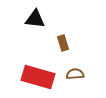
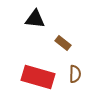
brown rectangle: rotated 35 degrees counterclockwise
brown semicircle: rotated 96 degrees clockwise
